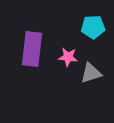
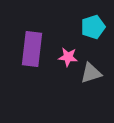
cyan pentagon: rotated 15 degrees counterclockwise
